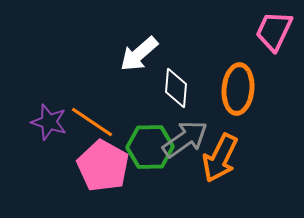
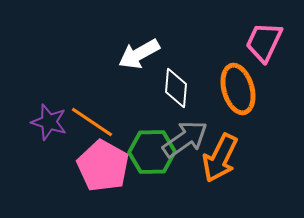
pink trapezoid: moved 10 px left, 11 px down
white arrow: rotated 12 degrees clockwise
orange ellipse: rotated 21 degrees counterclockwise
green hexagon: moved 2 px right, 5 px down
